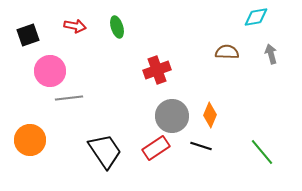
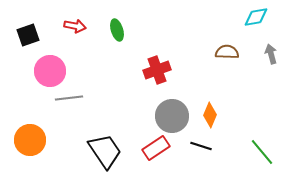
green ellipse: moved 3 px down
